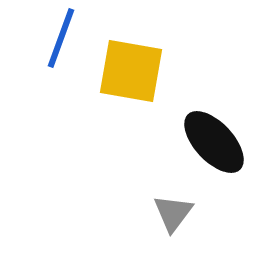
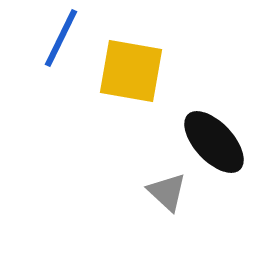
blue line: rotated 6 degrees clockwise
gray triangle: moved 6 px left, 21 px up; rotated 24 degrees counterclockwise
